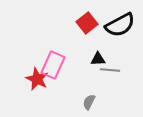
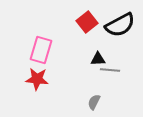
red square: moved 1 px up
pink rectangle: moved 12 px left, 15 px up; rotated 8 degrees counterclockwise
red star: rotated 20 degrees counterclockwise
gray semicircle: moved 5 px right
